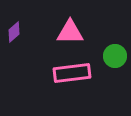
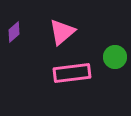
pink triangle: moved 8 px left; rotated 40 degrees counterclockwise
green circle: moved 1 px down
